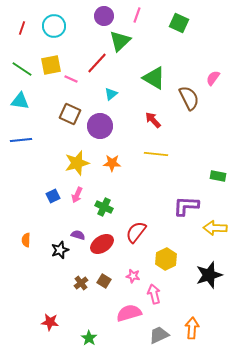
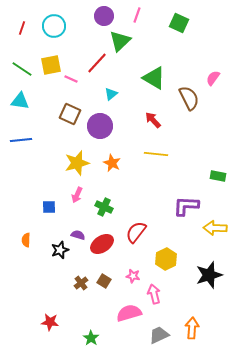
orange star at (112, 163): rotated 24 degrees clockwise
blue square at (53, 196): moved 4 px left, 11 px down; rotated 24 degrees clockwise
green star at (89, 338): moved 2 px right
